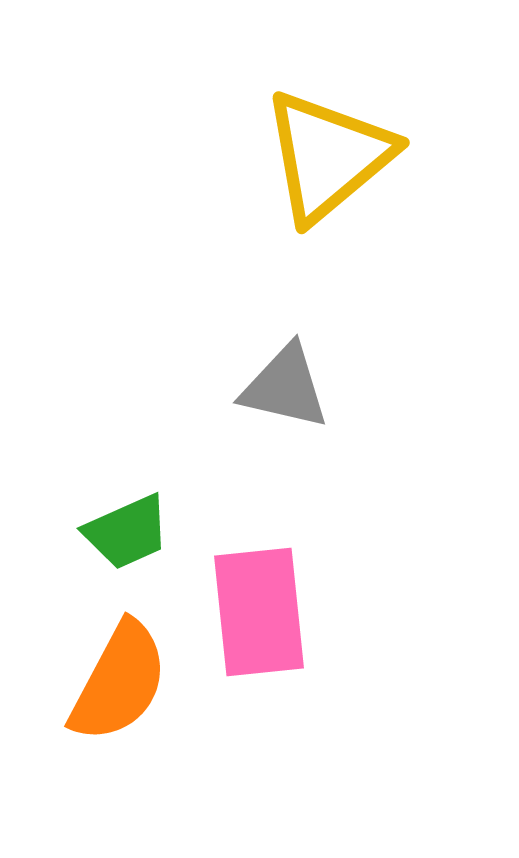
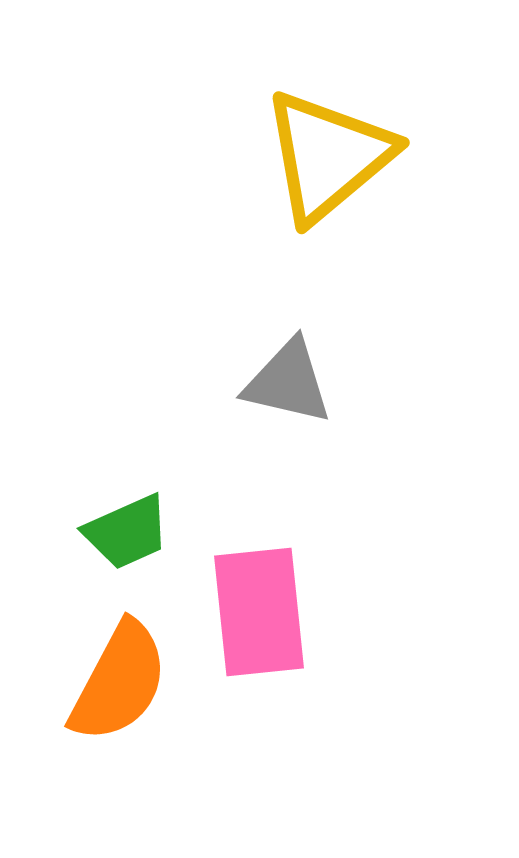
gray triangle: moved 3 px right, 5 px up
